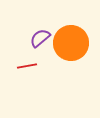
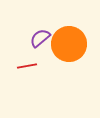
orange circle: moved 2 px left, 1 px down
